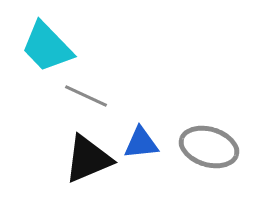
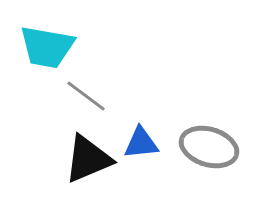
cyan trapezoid: rotated 36 degrees counterclockwise
gray line: rotated 12 degrees clockwise
